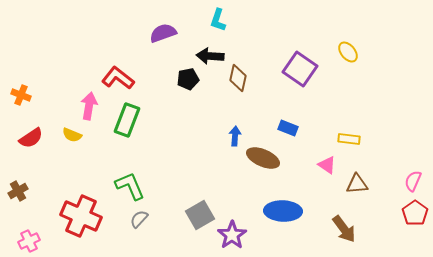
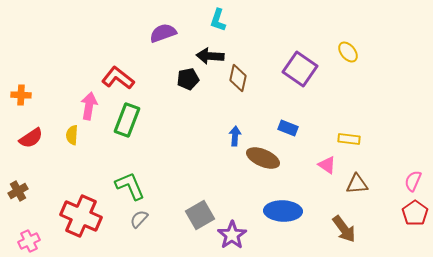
orange cross: rotated 18 degrees counterclockwise
yellow semicircle: rotated 72 degrees clockwise
